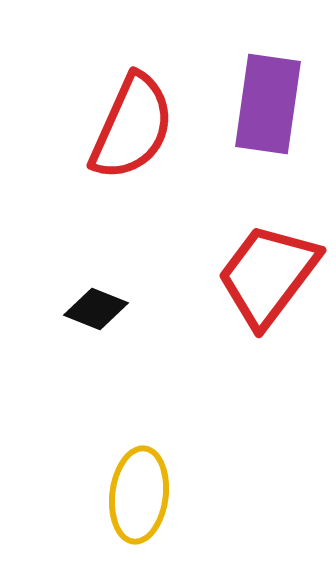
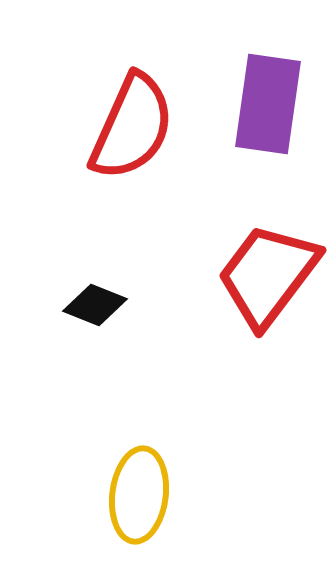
black diamond: moved 1 px left, 4 px up
